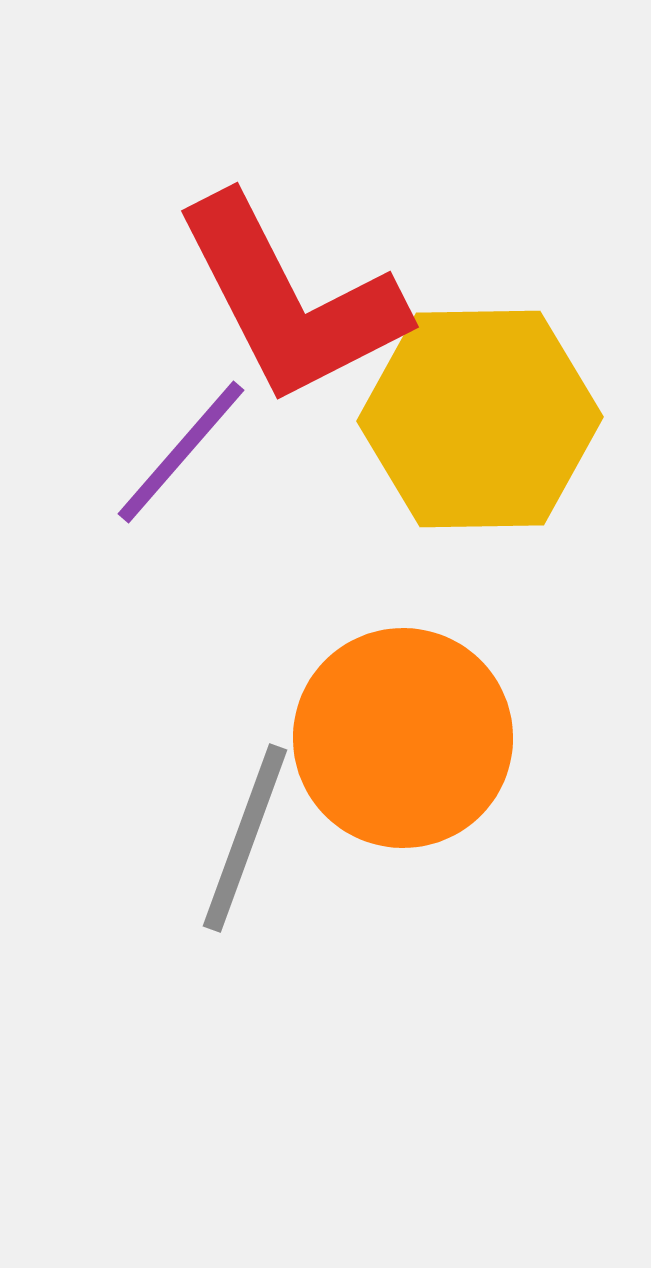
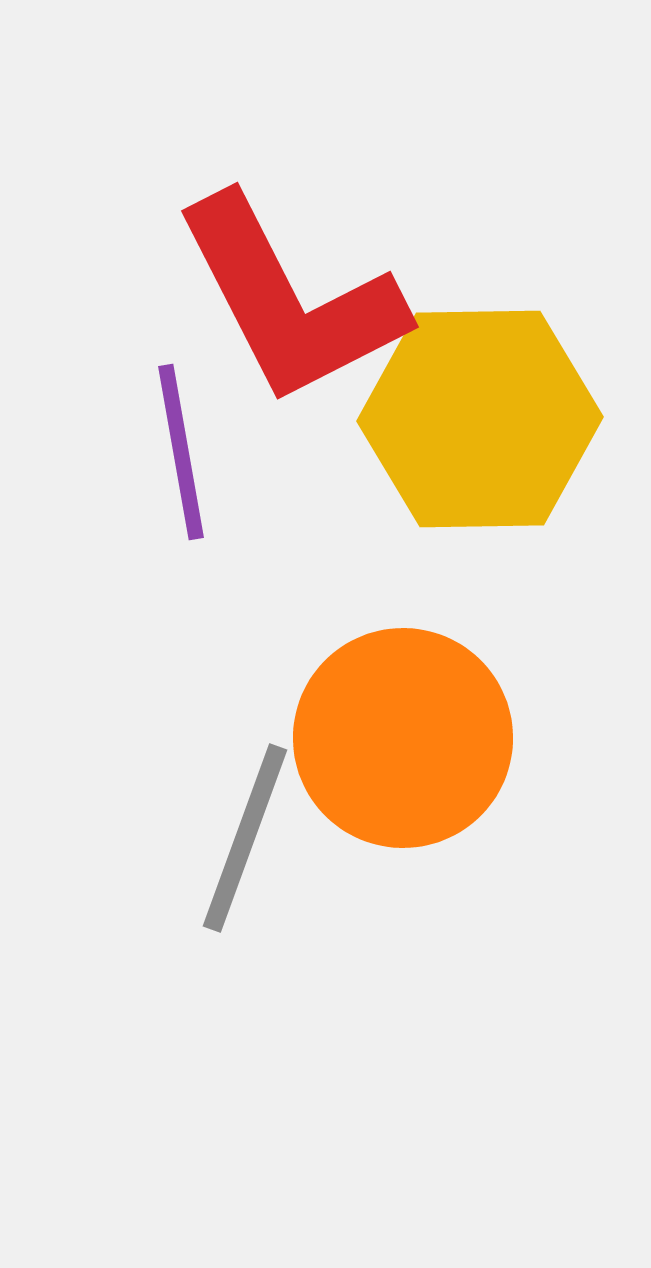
purple line: rotated 51 degrees counterclockwise
